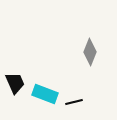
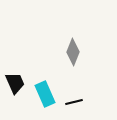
gray diamond: moved 17 px left
cyan rectangle: rotated 45 degrees clockwise
